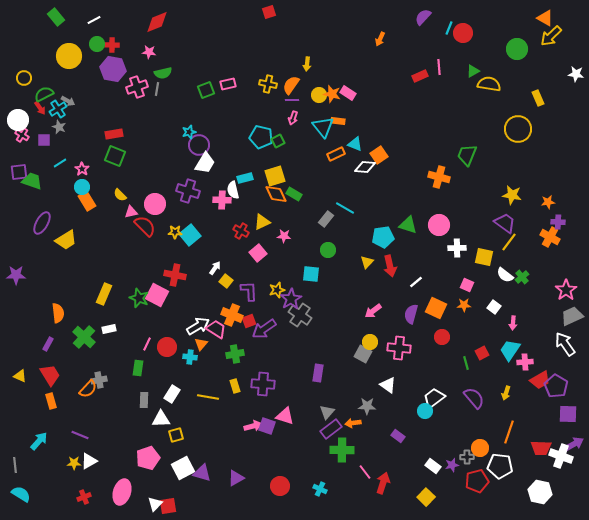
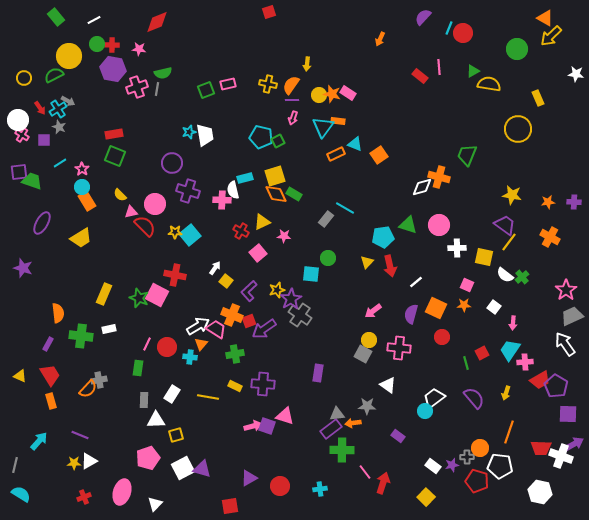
pink star at (149, 52): moved 10 px left, 3 px up
red rectangle at (420, 76): rotated 63 degrees clockwise
green semicircle at (44, 94): moved 10 px right, 19 px up
cyan triangle at (323, 127): rotated 15 degrees clockwise
purple circle at (199, 145): moved 27 px left, 18 px down
white trapezoid at (205, 163): moved 28 px up; rotated 40 degrees counterclockwise
white diamond at (365, 167): moved 57 px right, 20 px down; rotated 20 degrees counterclockwise
purple cross at (558, 222): moved 16 px right, 20 px up
purple trapezoid at (505, 223): moved 2 px down
yellow trapezoid at (66, 240): moved 15 px right, 2 px up
green circle at (328, 250): moved 8 px down
purple star at (16, 275): moved 7 px right, 7 px up; rotated 18 degrees clockwise
purple L-shape at (249, 291): rotated 130 degrees counterclockwise
green cross at (84, 337): moved 3 px left, 1 px up; rotated 35 degrees counterclockwise
yellow circle at (370, 342): moved 1 px left, 2 px up
yellow rectangle at (235, 386): rotated 48 degrees counterclockwise
gray triangle at (327, 412): moved 10 px right, 2 px down; rotated 42 degrees clockwise
white triangle at (161, 419): moved 5 px left, 1 px down
gray line at (15, 465): rotated 21 degrees clockwise
purple triangle at (202, 473): moved 4 px up
purple triangle at (236, 478): moved 13 px right
red pentagon at (477, 481): rotated 30 degrees clockwise
cyan cross at (320, 489): rotated 32 degrees counterclockwise
red square at (168, 506): moved 62 px right
